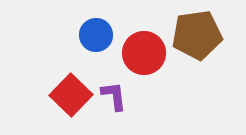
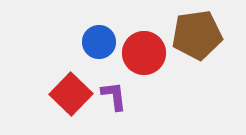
blue circle: moved 3 px right, 7 px down
red square: moved 1 px up
